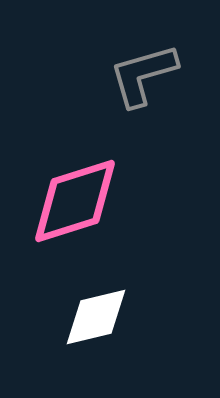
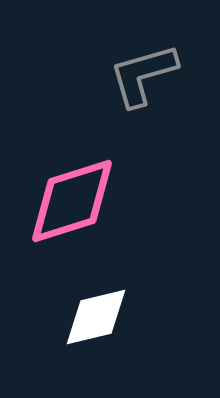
pink diamond: moved 3 px left
